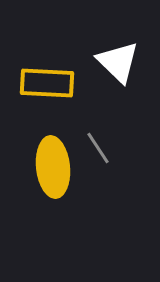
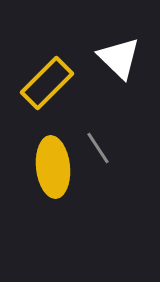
white triangle: moved 1 px right, 4 px up
yellow rectangle: rotated 48 degrees counterclockwise
